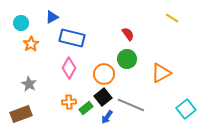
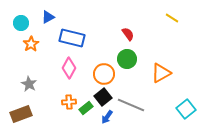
blue triangle: moved 4 px left
